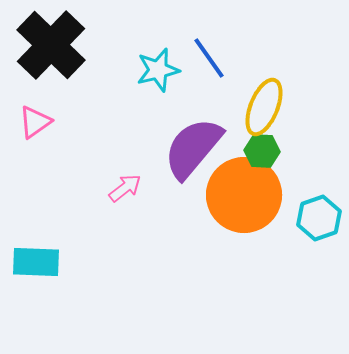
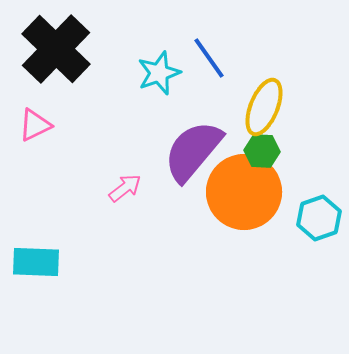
black cross: moved 5 px right, 4 px down
cyan star: moved 1 px right, 3 px down; rotated 6 degrees counterclockwise
pink triangle: moved 3 px down; rotated 9 degrees clockwise
purple semicircle: moved 3 px down
orange circle: moved 3 px up
